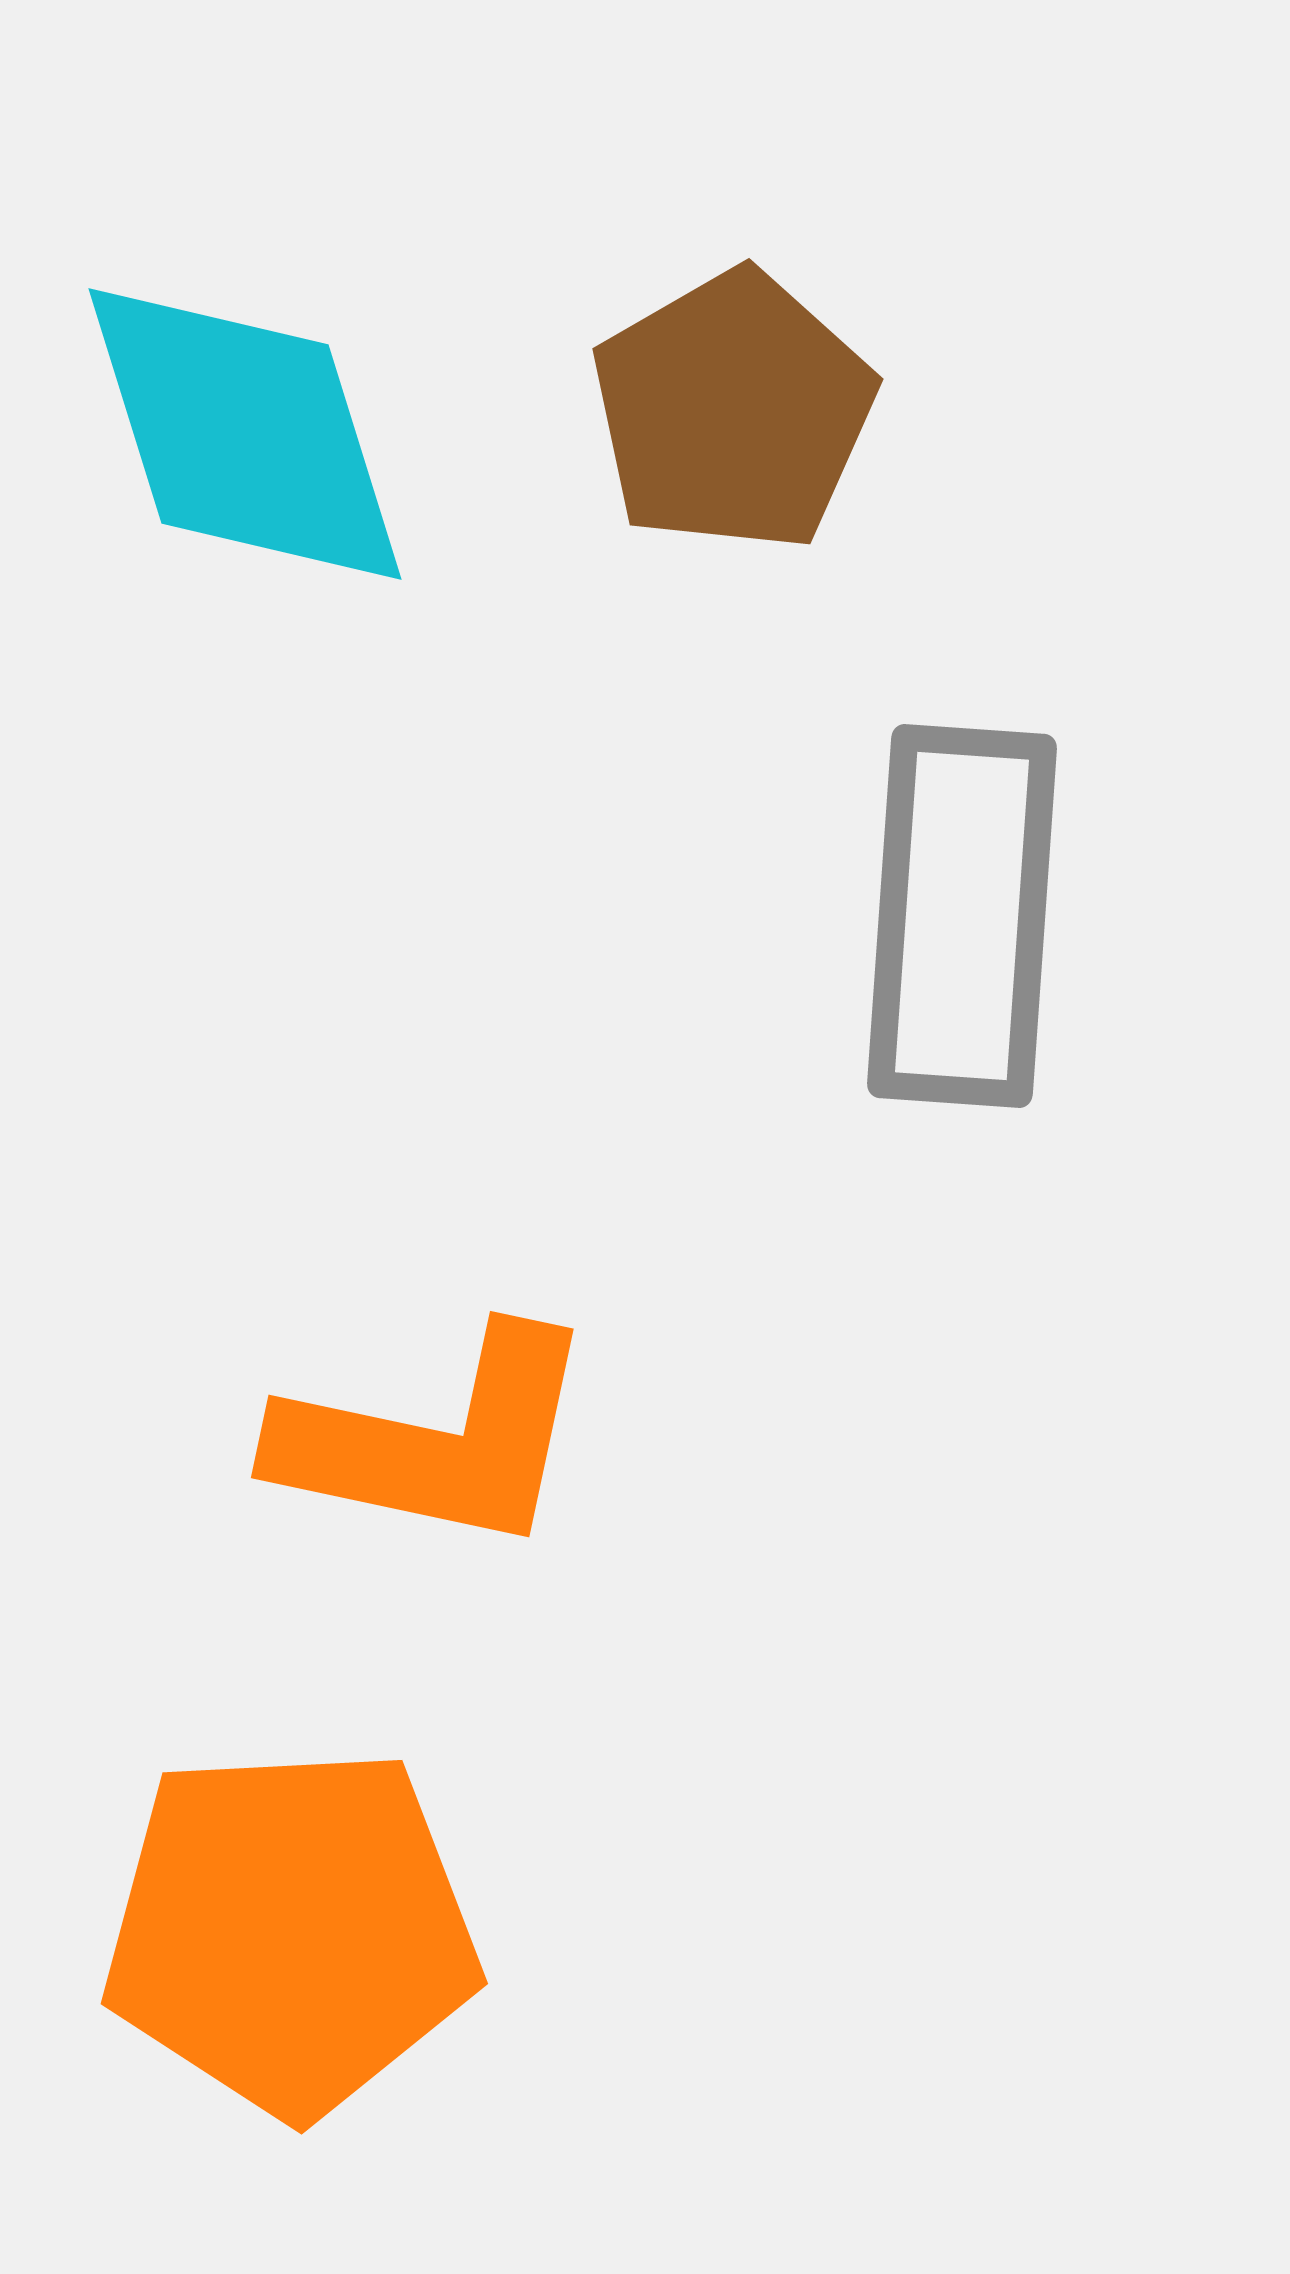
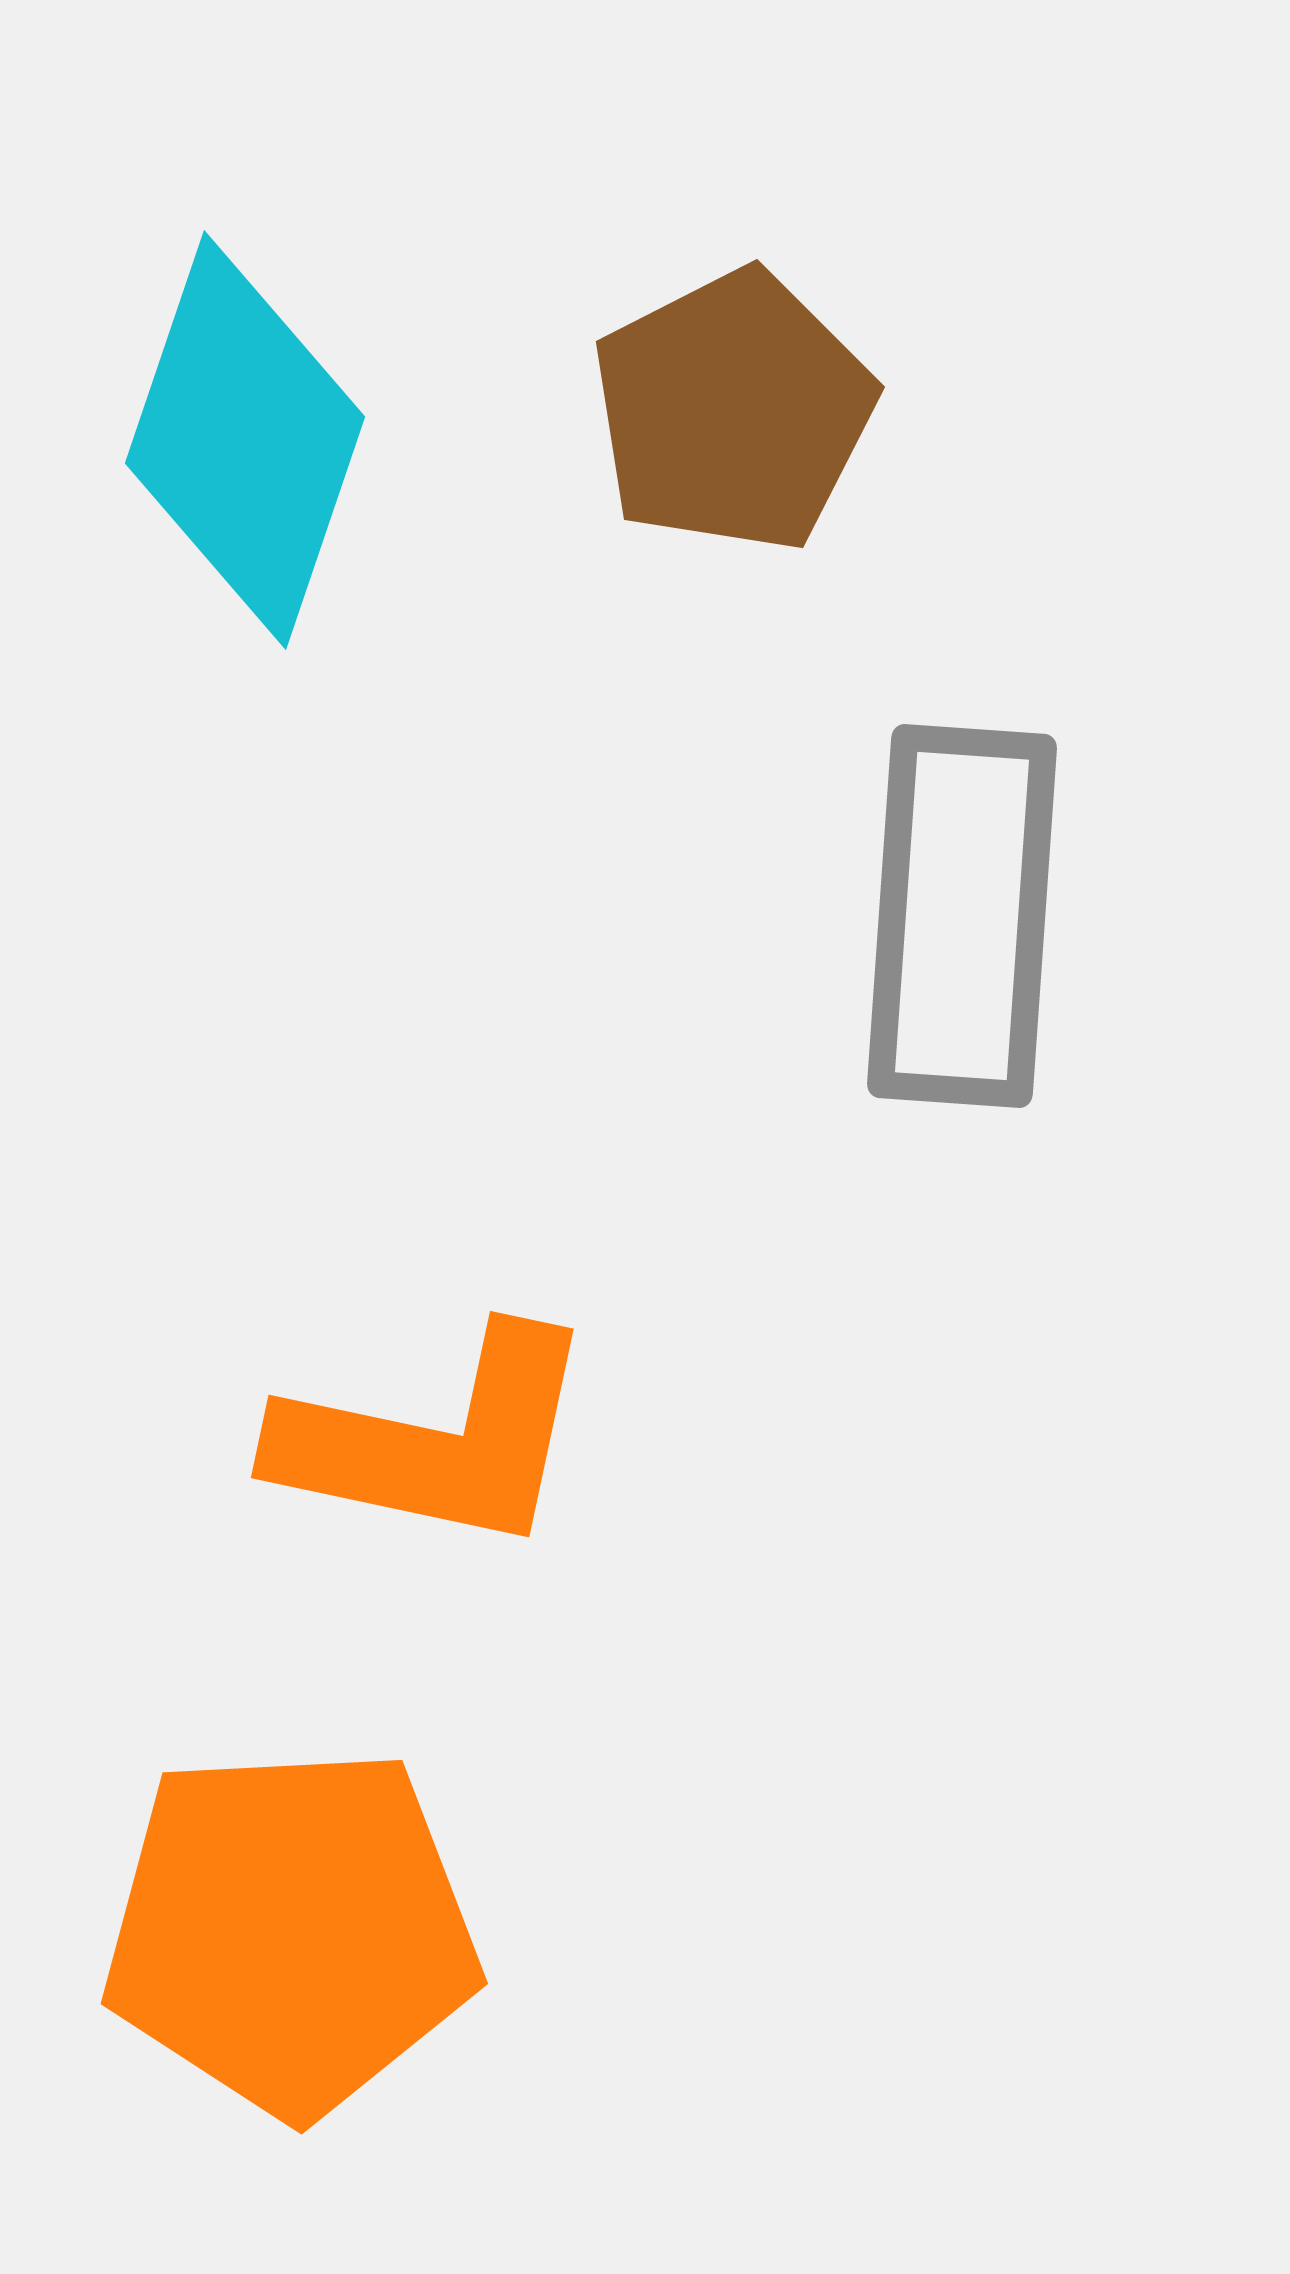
brown pentagon: rotated 3 degrees clockwise
cyan diamond: moved 6 px down; rotated 36 degrees clockwise
